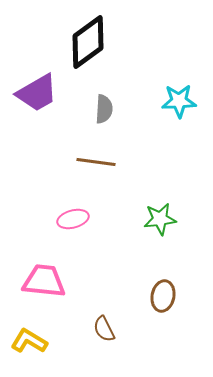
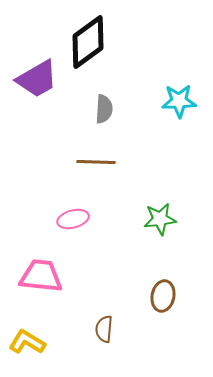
purple trapezoid: moved 14 px up
brown line: rotated 6 degrees counterclockwise
pink trapezoid: moved 3 px left, 5 px up
brown semicircle: rotated 32 degrees clockwise
yellow L-shape: moved 2 px left, 1 px down
